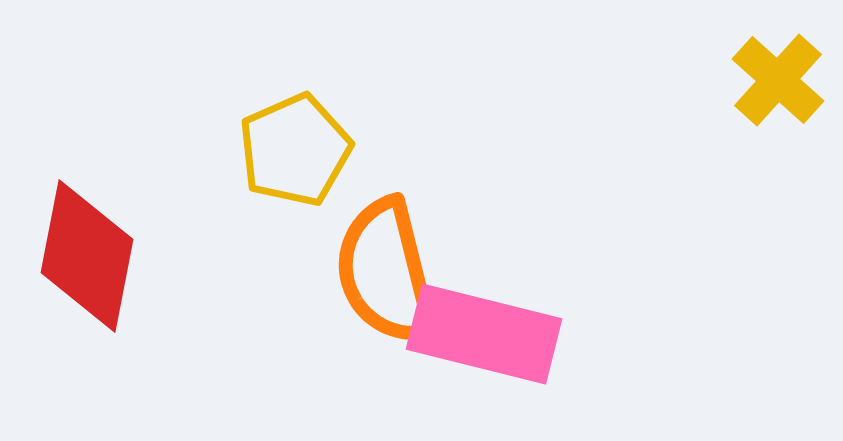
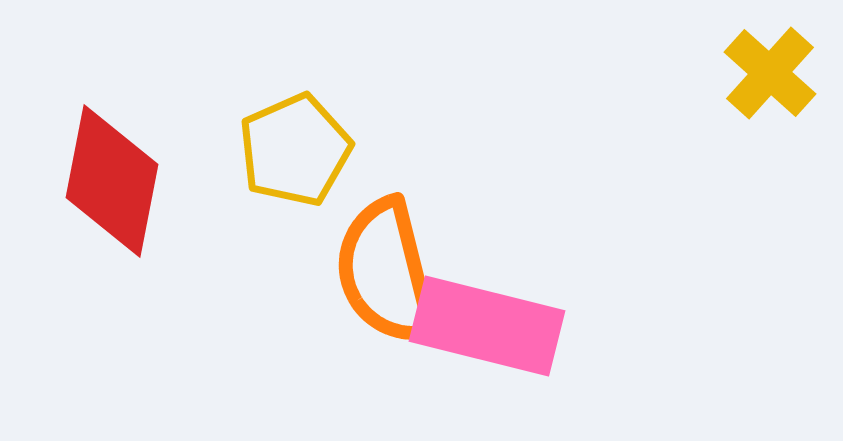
yellow cross: moved 8 px left, 7 px up
red diamond: moved 25 px right, 75 px up
pink rectangle: moved 3 px right, 8 px up
